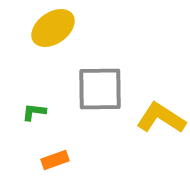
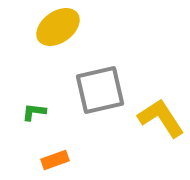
yellow ellipse: moved 5 px right, 1 px up
gray square: moved 1 px down; rotated 12 degrees counterclockwise
yellow L-shape: rotated 24 degrees clockwise
